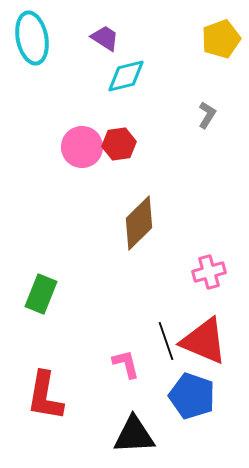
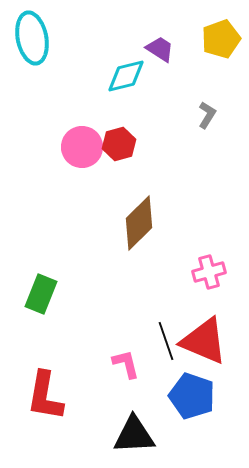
purple trapezoid: moved 55 px right, 11 px down
red hexagon: rotated 8 degrees counterclockwise
